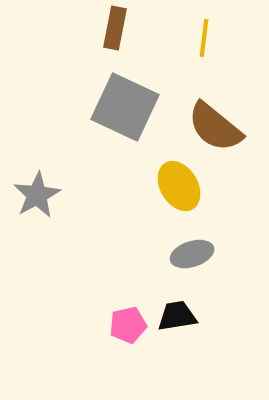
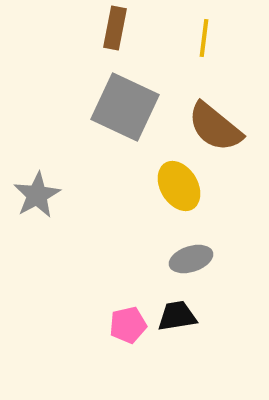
gray ellipse: moved 1 px left, 5 px down
